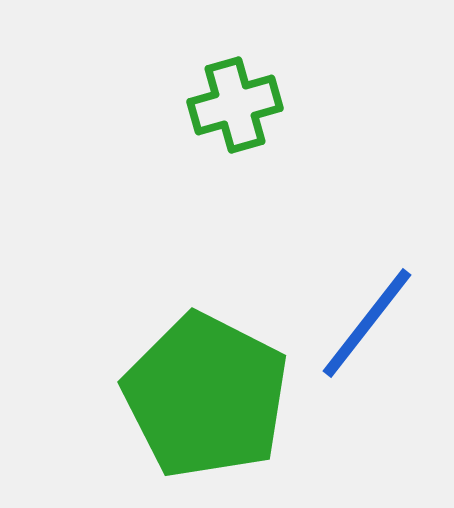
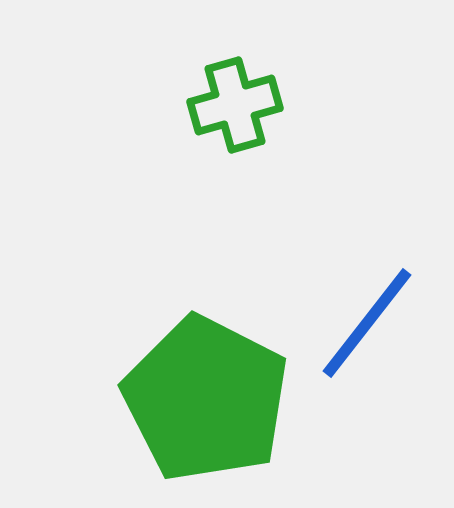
green pentagon: moved 3 px down
